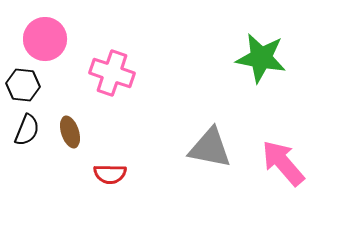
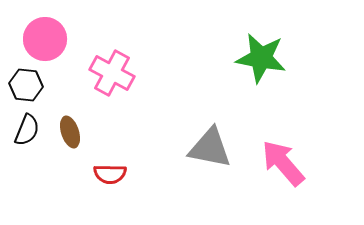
pink cross: rotated 9 degrees clockwise
black hexagon: moved 3 px right
